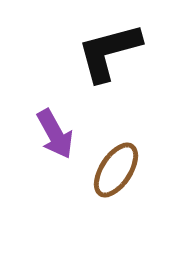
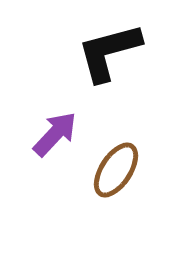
purple arrow: rotated 108 degrees counterclockwise
